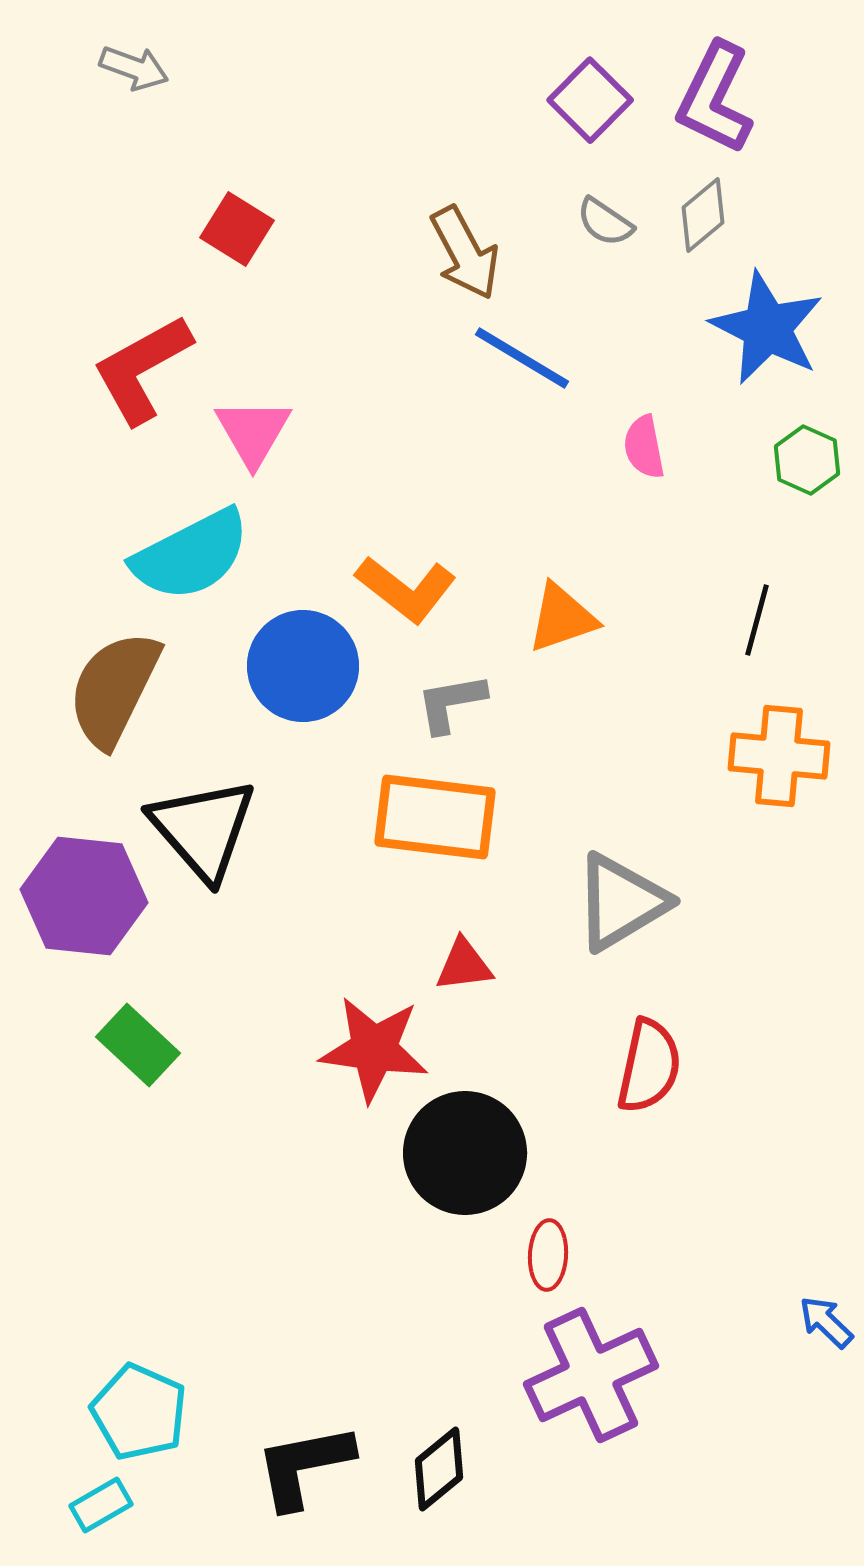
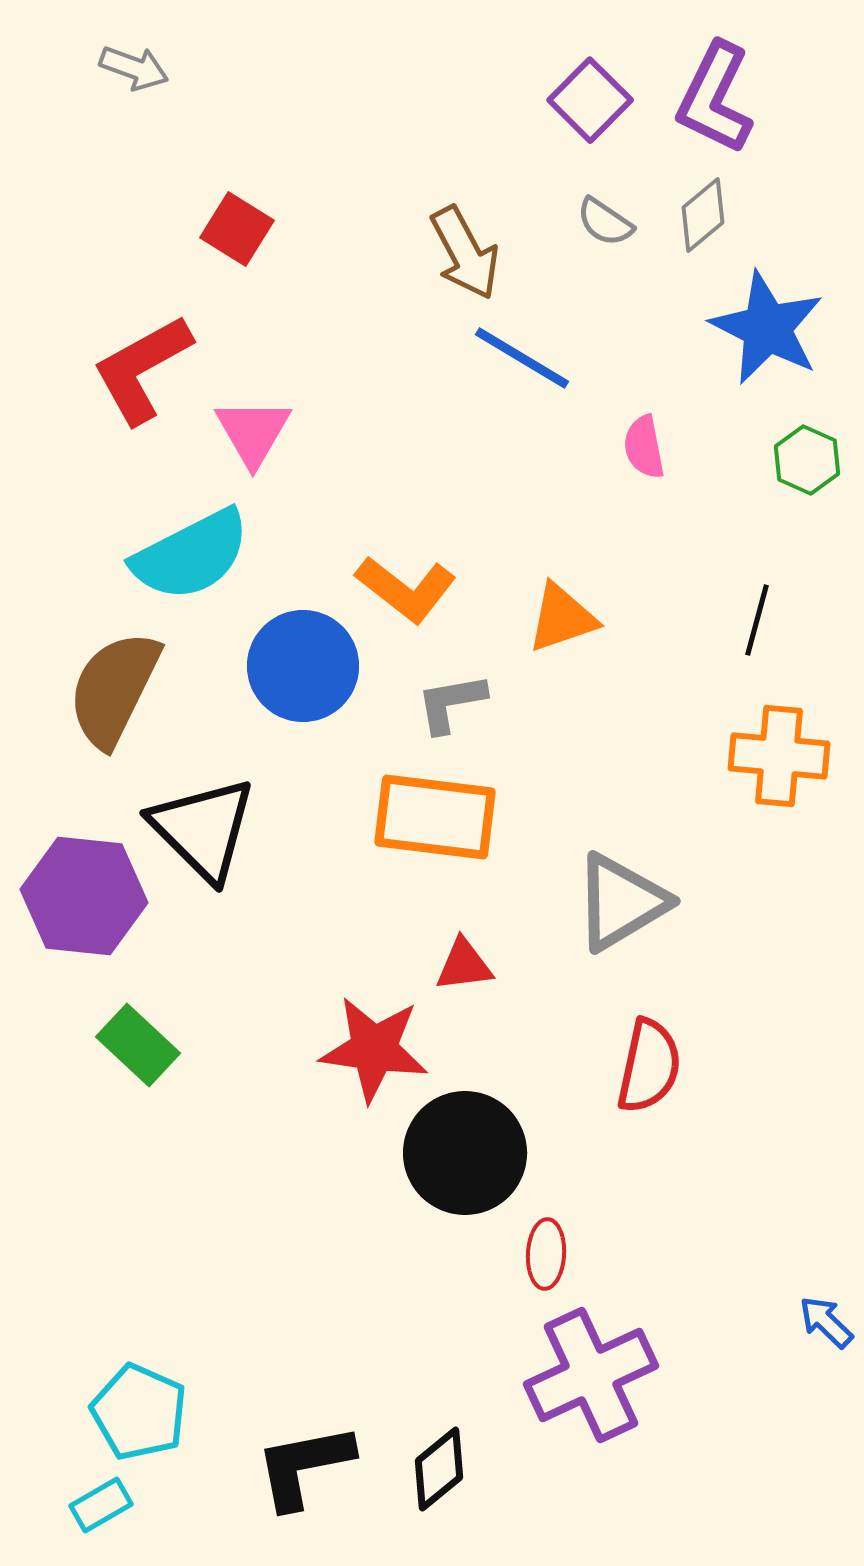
black triangle: rotated 4 degrees counterclockwise
red ellipse: moved 2 px left, 1 px up
